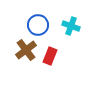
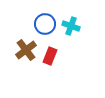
blue circle: moved 7 px right, 1 px up
